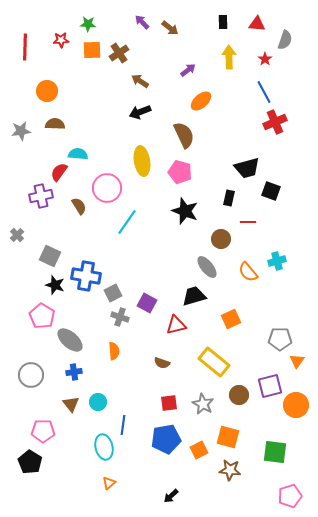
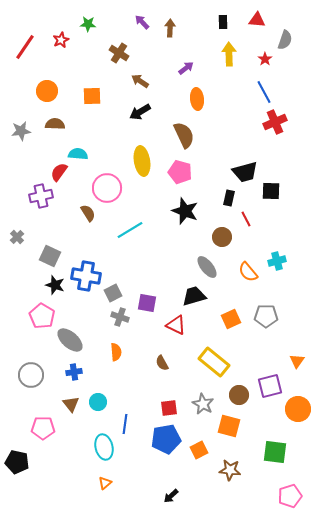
red triangle at (257, 24): moved 4 px up
brown arrow at (170, 28): rotated 126 degrees counterclockwise
red star at (61, 40): rotated 21 degrees counterclockwise
red line at (25, 47): rotated 32 degrees clockwise
orange square at (92, 50): moved 46 px down
brown cross at (119, 53): rotated 24 degrees counterclockwise
yellow arrow at (229, 57): moved 3 px up
purple arrow at (188, 70): moved 2 px left, 2 px up
orange ellipse at (201, 101): moved 4 px left, 2 px up; rotated 55 degrees counterclockwise
black arrow at (140, 112): rotated 10 degrees counterclockwise
black trapezoid at (247, 168): moved 2 px left, 4 px down
black square at (271, 191): rotated 18 degrees counterclockwise
brown semicircle at (79, 206): moved 9 px right, 7 px down
cyan line at (127, 222): moved 3 px right, 8 px down; rotated 24 degrees clockwise
red line at (248, 222): moved 2 px left, 3 px up; rotated 63 degrees clockwise
gray cross at (17, 235): moved 2 px down
brown circle at (221, 239): moved 1 px right, 2 px up
purple square at (147, 303): rotated 18 degrees counterclockwise
red triangle at (176, 325): rotated 40 degrees clockwise
gray pentagon at (280, 339): moved 14 px left, 23 px up
orange semicircle at (114, 351): moved 2 px right, 1 px down
brown semicircle at (162, 363): rotated 42 degrees clockwise
red square at (169, 403): moved 5 px down
orange circle at (296, 405): moved 2 px right, 4 px down
blue line at (123, 425): moved 2 px right, 1 px up
pink pentagon at (43, 431): moved 3 px up
orange square at (228, 437): moved 1 px right, 11 px up
black pentagon at (30, 462): moved 13 px left; rotated 20 degrees counterclockwise
orange triangle at (109, 483): moved 4 px left
